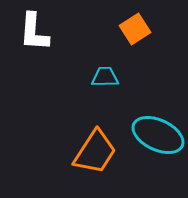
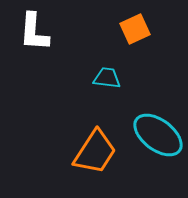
orange square: rotated 8 degrees clockwise
cyan trapezoid: moved 2 px right, 1 px down; rotated 8 degrees clockwise
cyan ellipse: rotated 12 degrees clockwise
